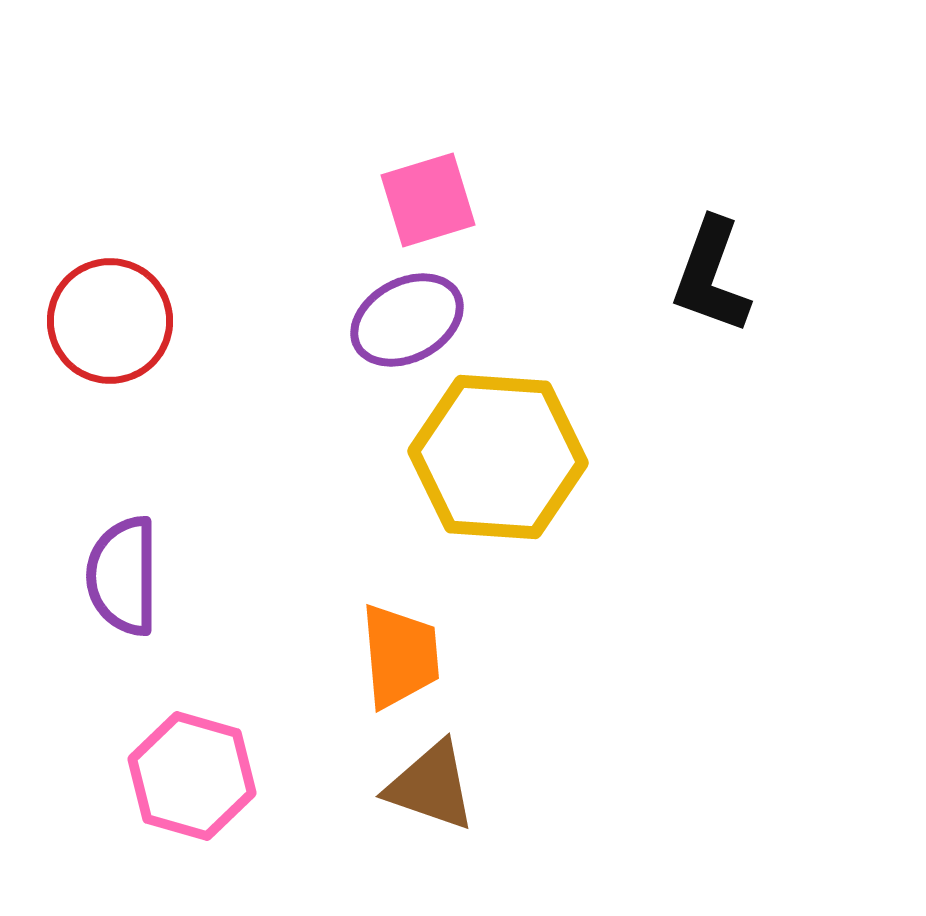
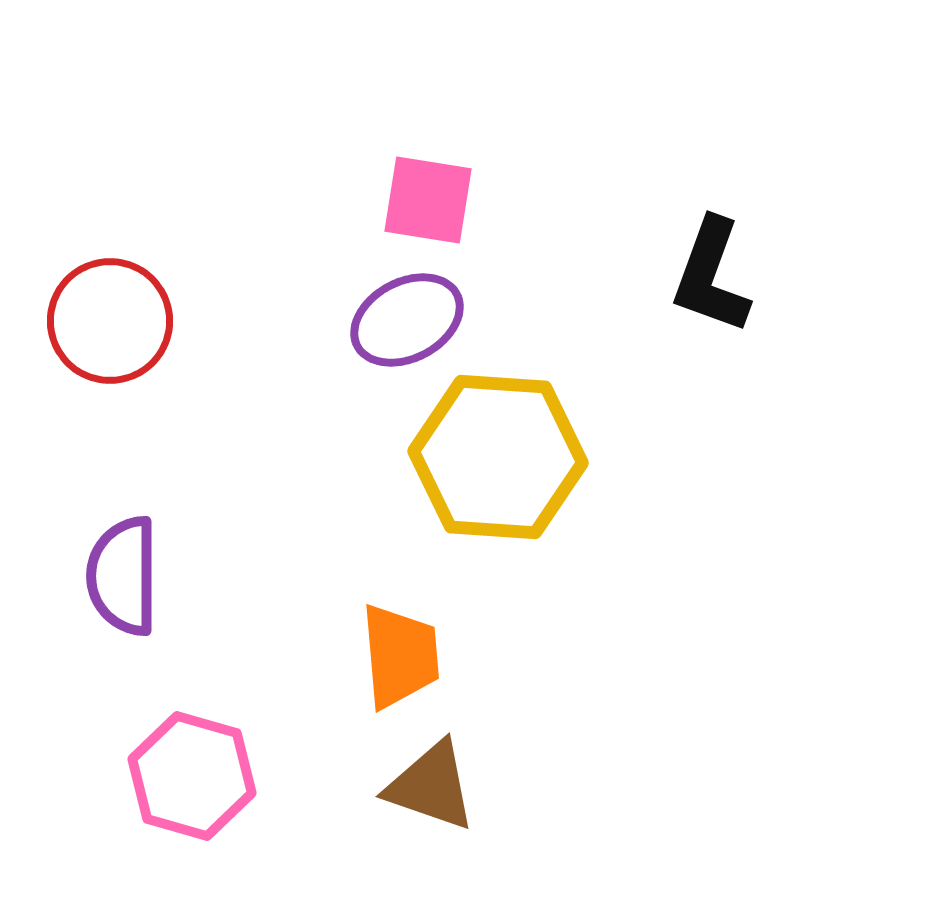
pink square: rotated 26 degrees clockwise
